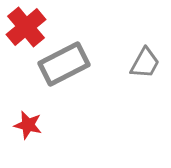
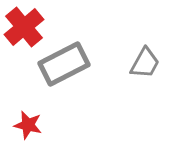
red cross: moved 2 px left
